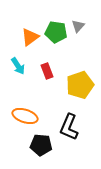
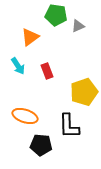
gray triangle: rotated 24 degrees clockwise
green pentagon: moved 17 px up
yellow pentagon: moved 4 px right, 7 px down
black L-shape: moved 1 px up; rotated 24 degrees counterclockwise
